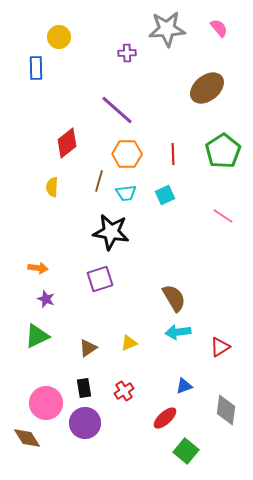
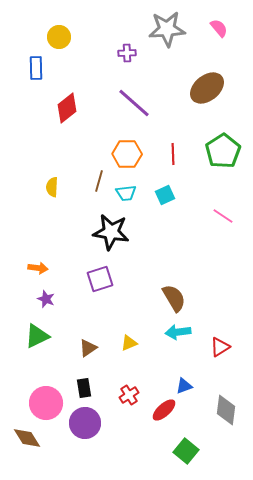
purple line: moved 17 px right, 7 px up
red diamond: moved 35 px up
red cross: moved 5 px right, 4 px down
red ellipse: moved 1 px left, 8 px up
